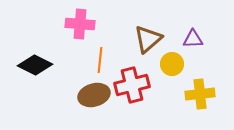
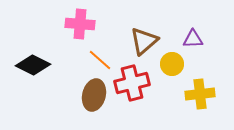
brown triangle: moved 4 px left, 2 px down
orange line: rotated 55 degrees counterclockwise
black diamond: moved 2 px left
red cross: moved 2 px up
brown ellipse: rotated 60 degrees counterclockwise
